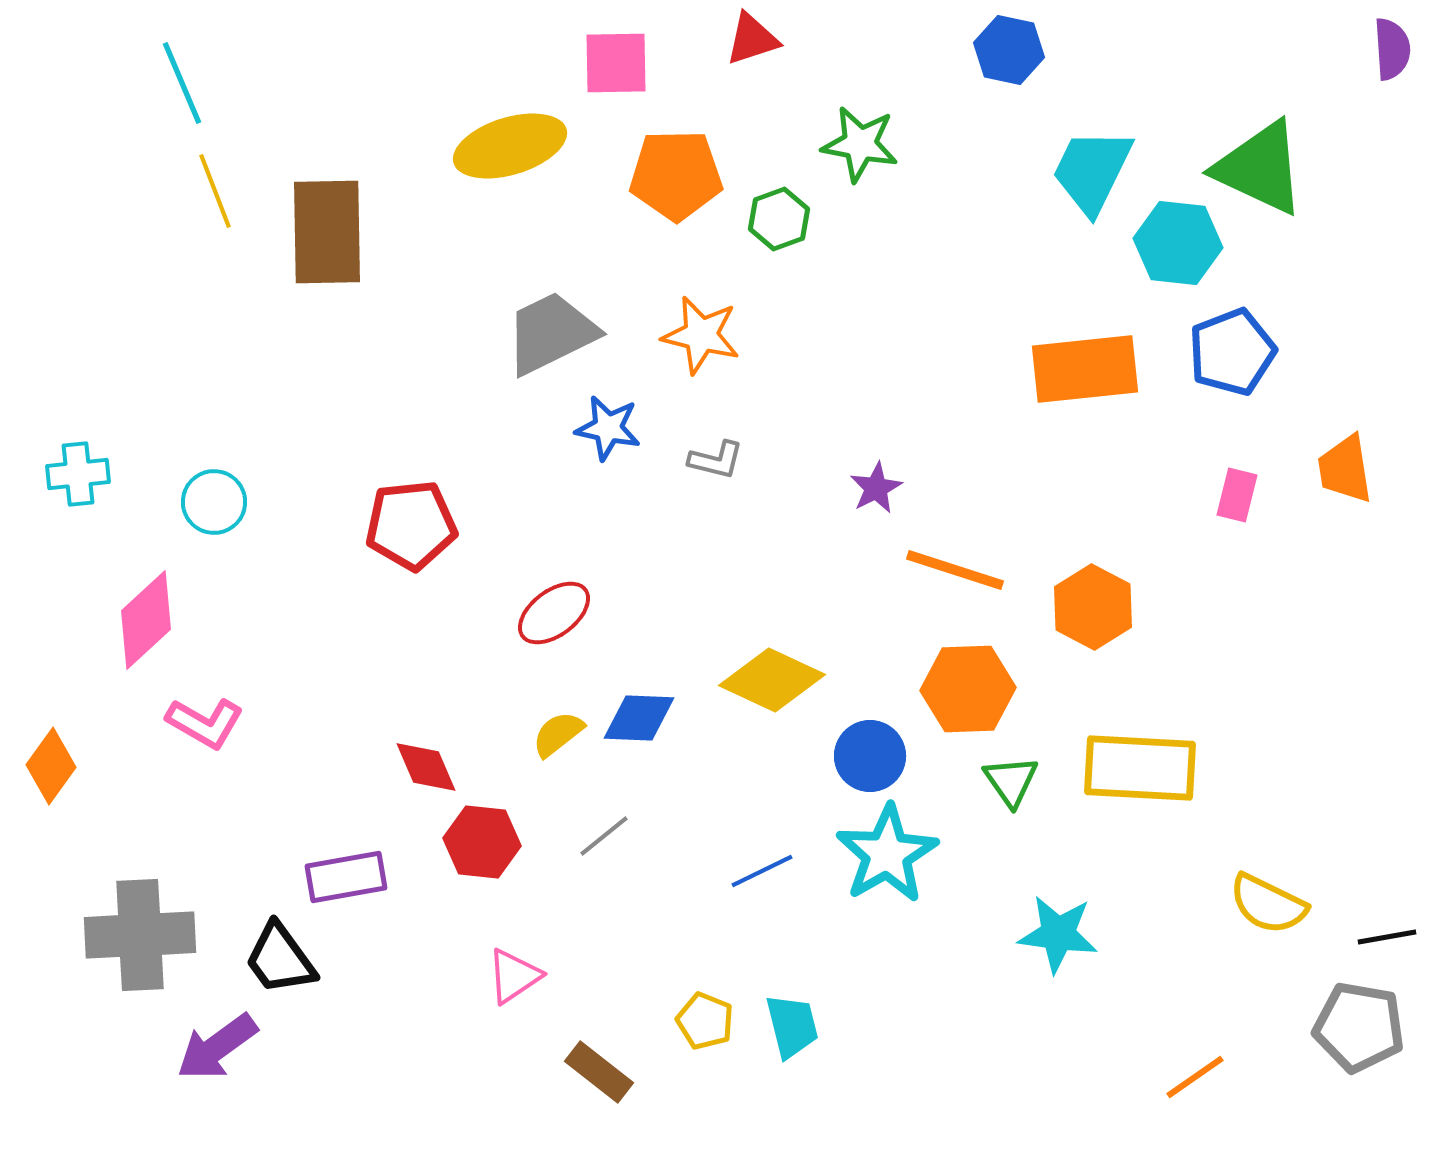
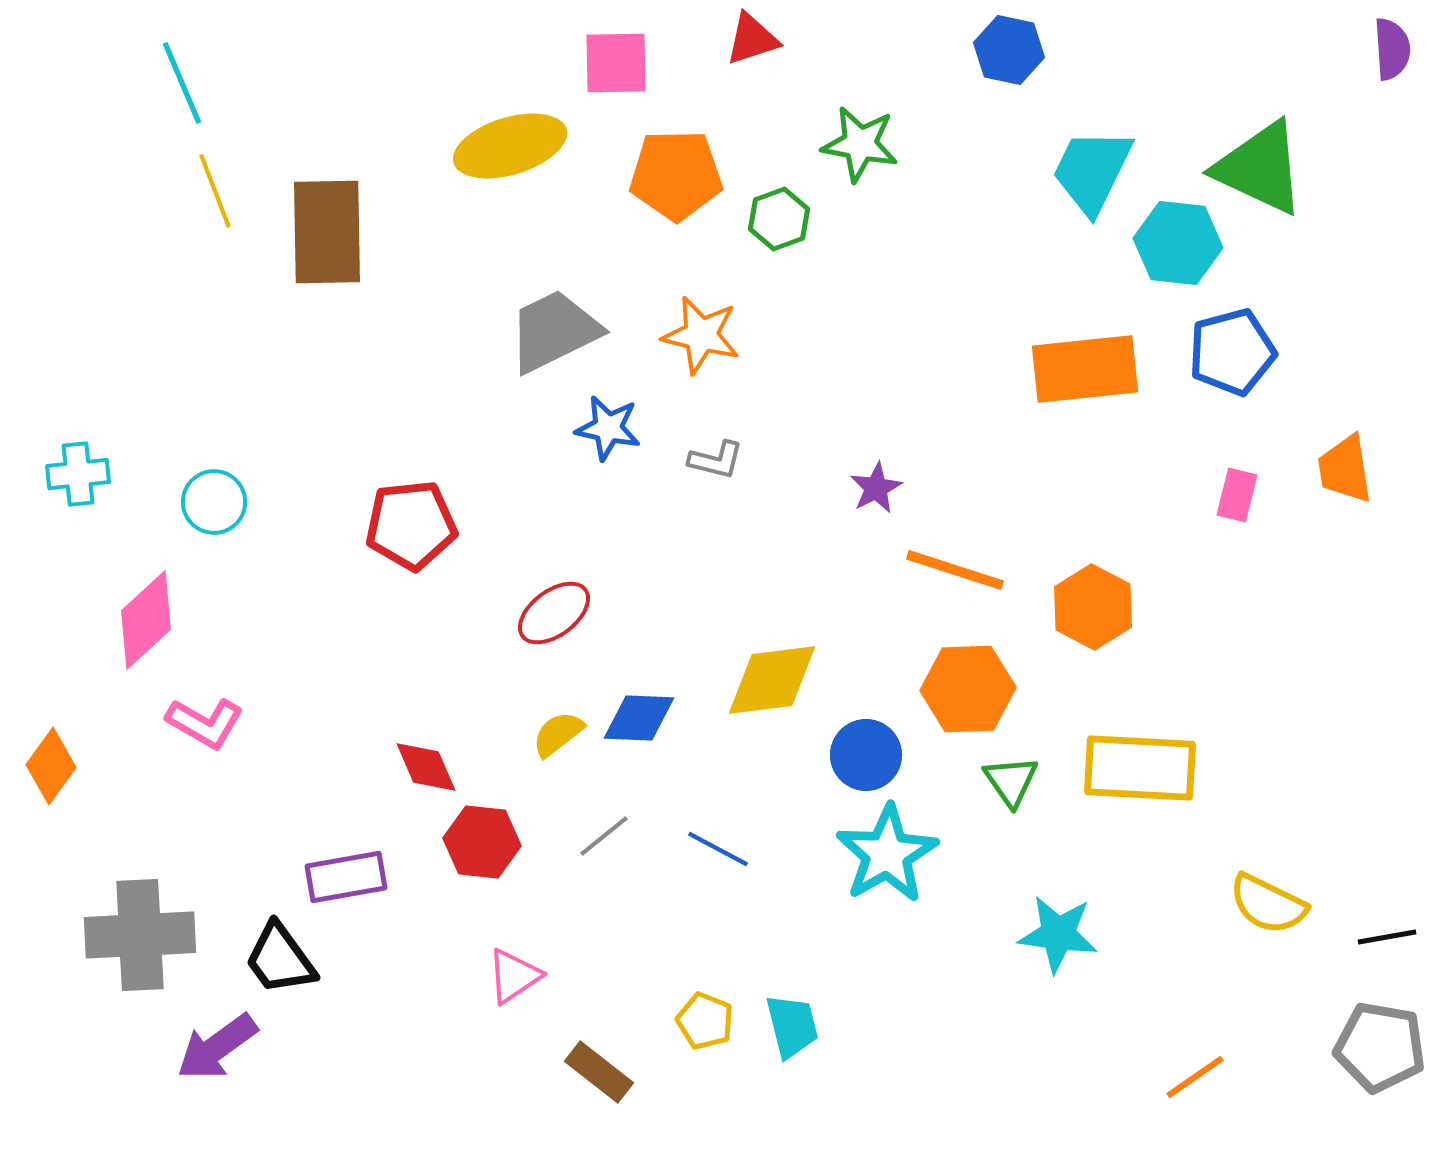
gray trapezoid at (551, 333): moved 3 px right, 2 px up
blue pentagon at (1232, 352): rotated 6 degrees clockwise
yellow diamond at (772, 680): rotated 32 degrees counterclockwise
blue circle at (870, 756): moved 4 px left, 1 px up
blue line at (762, 871): moved 44 px left, 22 px up; rotated 54 degrees clockwise
gray pentagon at (1359, 1027): moved 21 px right, 20 px down
